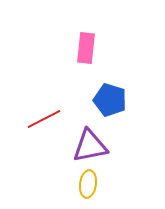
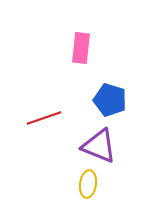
pink rectangle: moved 5 px left
red line: moved 1 px up; rotated 8 degrees clockwise
purple triangle: moved 9 px right; rotated 33 degrees clockwise
